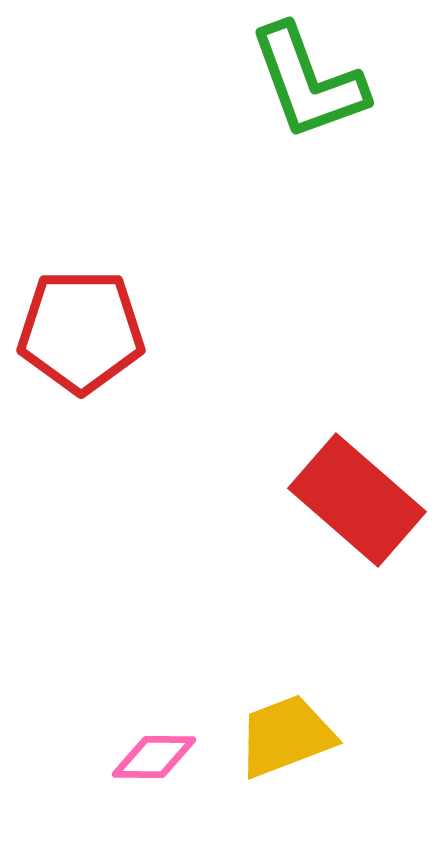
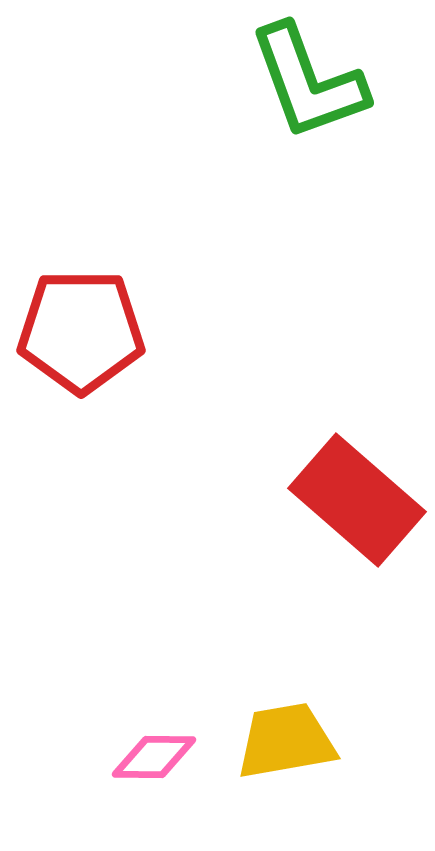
yellow trapezoid: moved 5 px down; rotated 11 degrees clockwise
